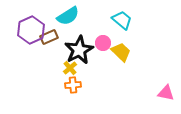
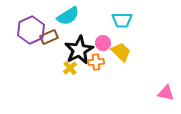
cyan trapezoid: rotated 140 degrees clockwise
orange cross: moved 23 px right, 23 px up
